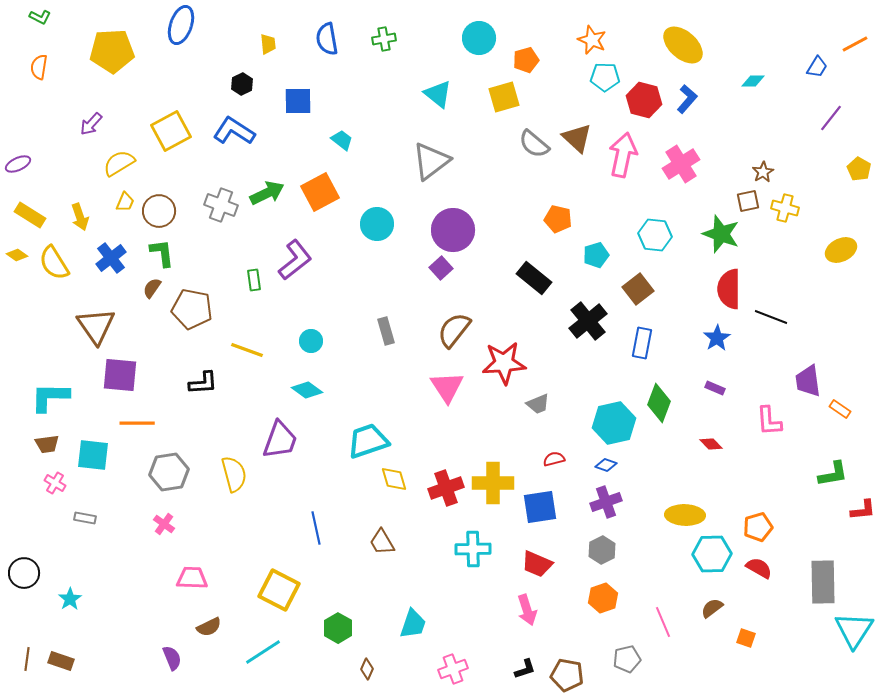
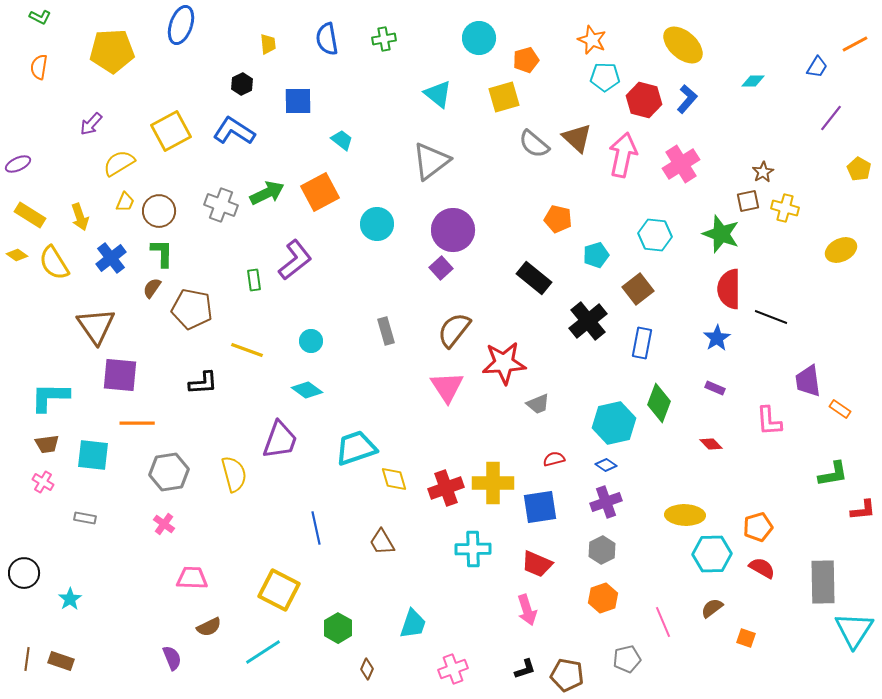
green L-shape at (162, 253): rotated 8 degrees clockwise
cyan trapezoid at (368, 441): moved 12 px left, 7 px down
blue diamond at (606, 465): rotated 15 degrees clockwise
pink cross at (55, 483): moved 12 px left, 1 px up
red semicircle at (759, 568): moved 3 px right
